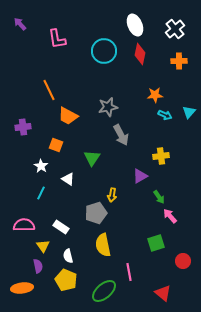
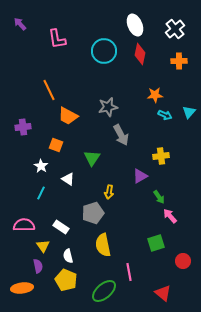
yellow arrow: moved 3 px left, 3 px up
gray pentagon: moved 3 px left
